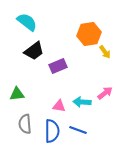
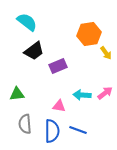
yellow arrow: moved 1 px right, 1 px down
cyan arrow: moved 7 px up
